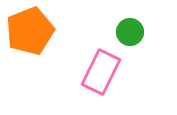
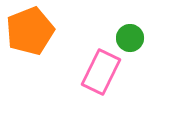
green circle: moved 6 px down
